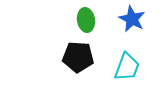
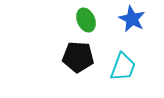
green ellipse: rotated 15 degrees counterclockwise
cyan trapezoid: moved 4 px left
